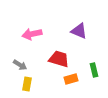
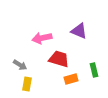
pink arrow: moved 10 px right, 4 px down
